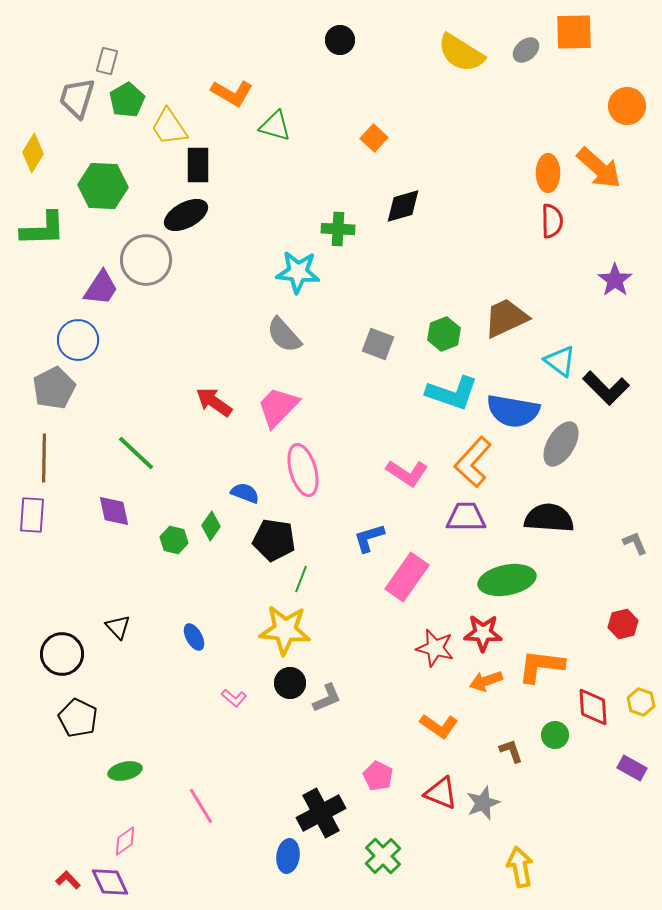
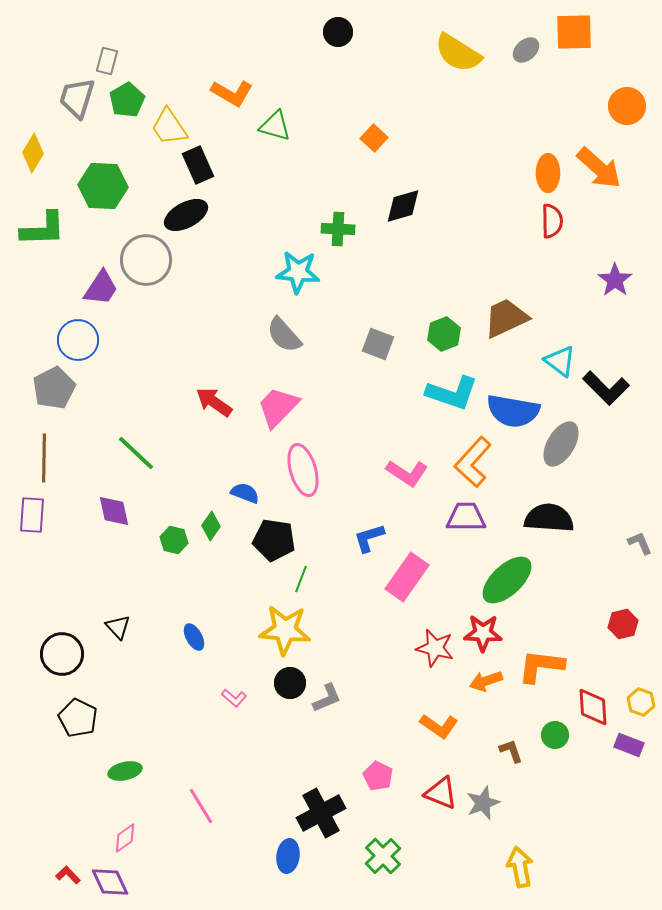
black circle at (340, 40): moved 2 px left, 8 px up
yellow semicircle at (461, 53): moved 3 px left
black rectangle at (198, 165): rotated 24 degrees counterclockwise
gray L-shape at (635, 543): moved 5 px right
green ellipse at (507, 580): rotated 32 degrees counterclockwise
purple rectangle at (632, 768): moved 3 px left, 23 px up; rotated 8 degrees counterclockwise
pink diamond at (125, 841): moved 3 px up
red L-shape at (68, 880): moved 5 px up
